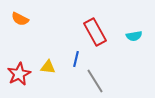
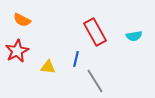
orange semicircle: moved 2 px right, 1 px down
red star: moved 2 px left, 23 px up
